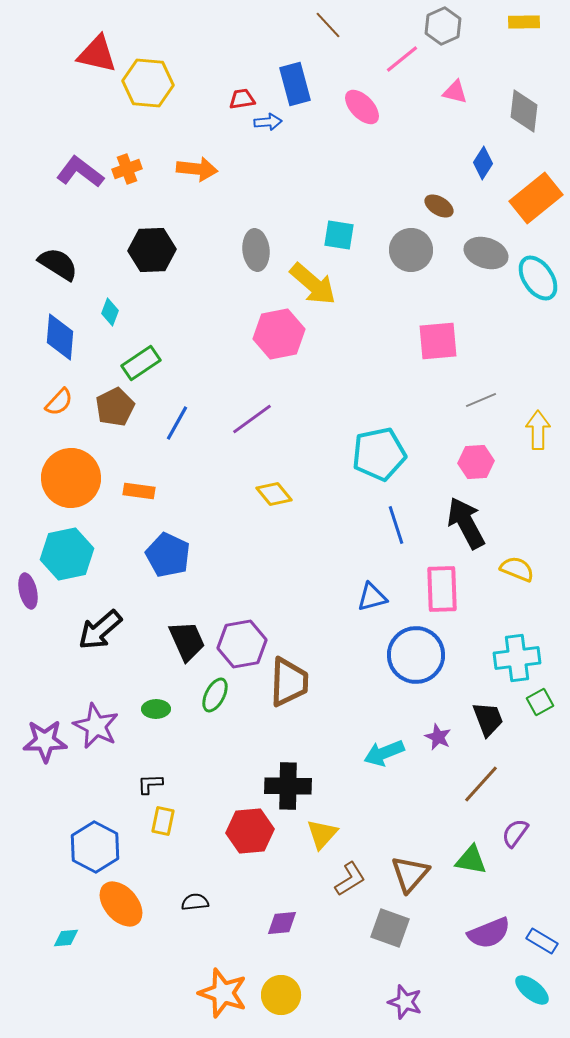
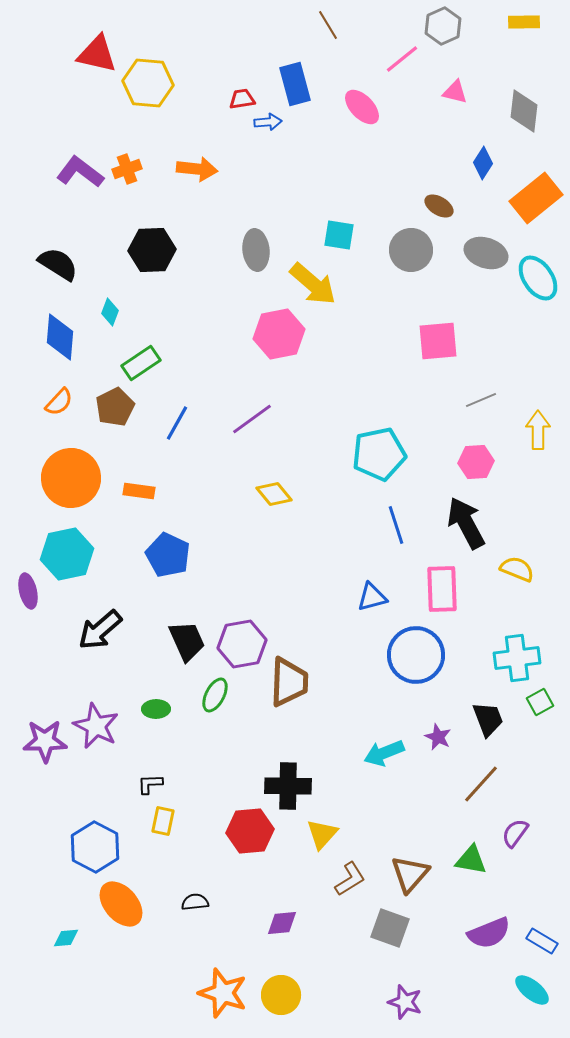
brown line at (328, 25): rotated 12 degrees clockwise
